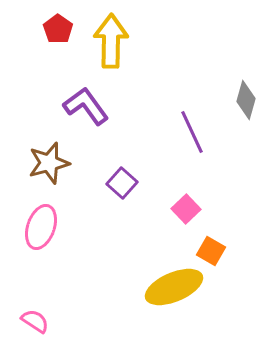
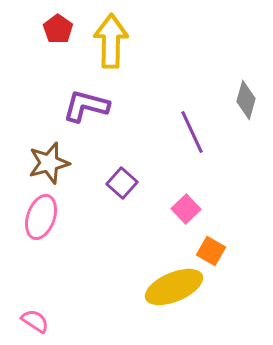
purple L-shape: rotated 39 degrees counterclockwise
pink ellipse: moved 10 px up
